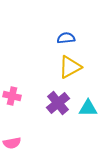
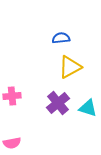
blue semicircle: moved 5 px left
pink cross: rotated 18 degrees counterclockwise
cyan triangle: rotated 18 degrees clockwise
